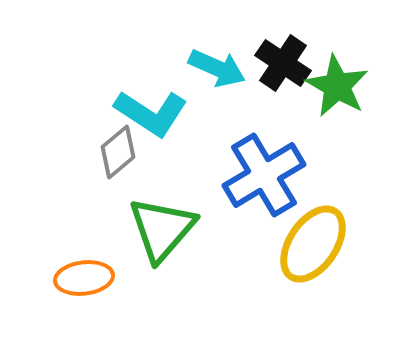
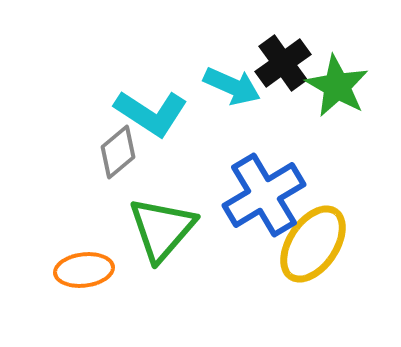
black cross: rotated 20 degrees clockwise
cyan arrow: moved 15 px right, 18 px down
blue cross: moved 20 px down
orange ellipse: moved 8 px up
